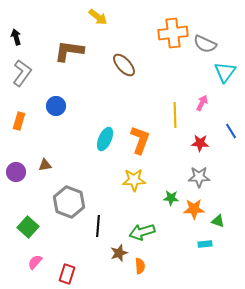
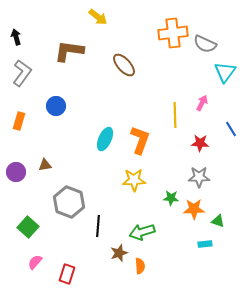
blue line: moved 2 px up
